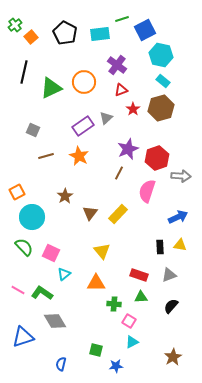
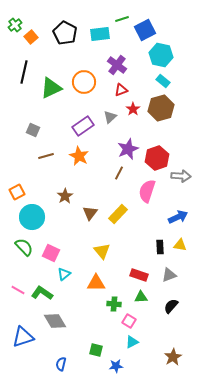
gray triangle at (106, 118): moved 4 px right, 1 px up
